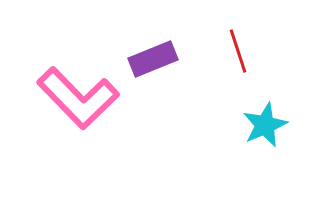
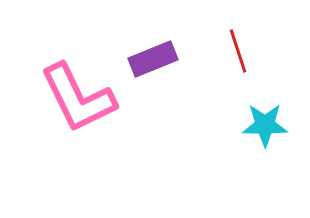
pink L-shape: rotated 18 degrees clockwise
cyan star: rotated 24 degrees clockwise
